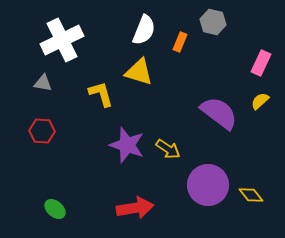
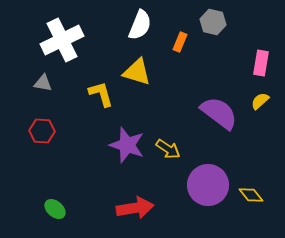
white semicircle: moved 4 px left, 5 px up
pink rectangle: rotated 15 degrees counterclockwise
yellow triangle: moved 2 px left
